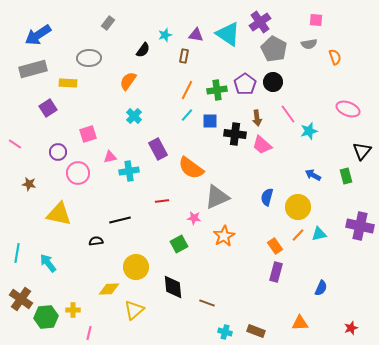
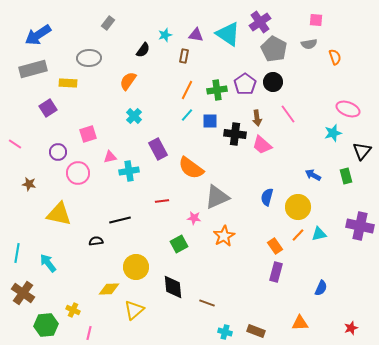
cyan star at (309, 131): moved 24 px right, 2 px down
brown cross at (21, 299): moved 2 px right, 6 px up
yellow cross at (73, 310): rotated 24 degrees clockwise
green hexagon at (46, 317): moved 8 px down
